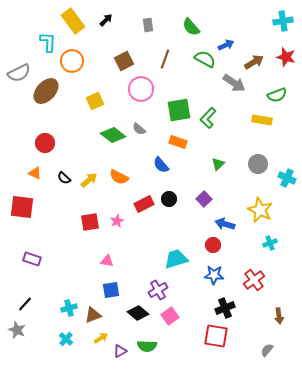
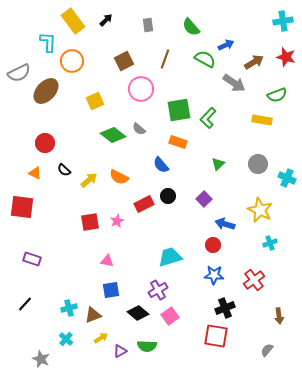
black semicircle at (64, 178): moved 8 px up
black circle at (169, 199): moved 1 px left, 3 px up
cyan trapezoid at (176, 259): moved 6 px left, 2 px up
gray star at (17, 330): moved 24 px right, 29 px down
